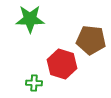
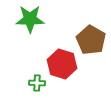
brown pentagon: rotated 24 degrees clockwise
green cross: moved 3 px right
